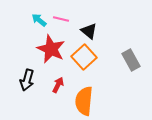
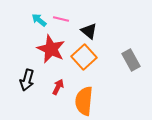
red arrow: moved 2 px down
